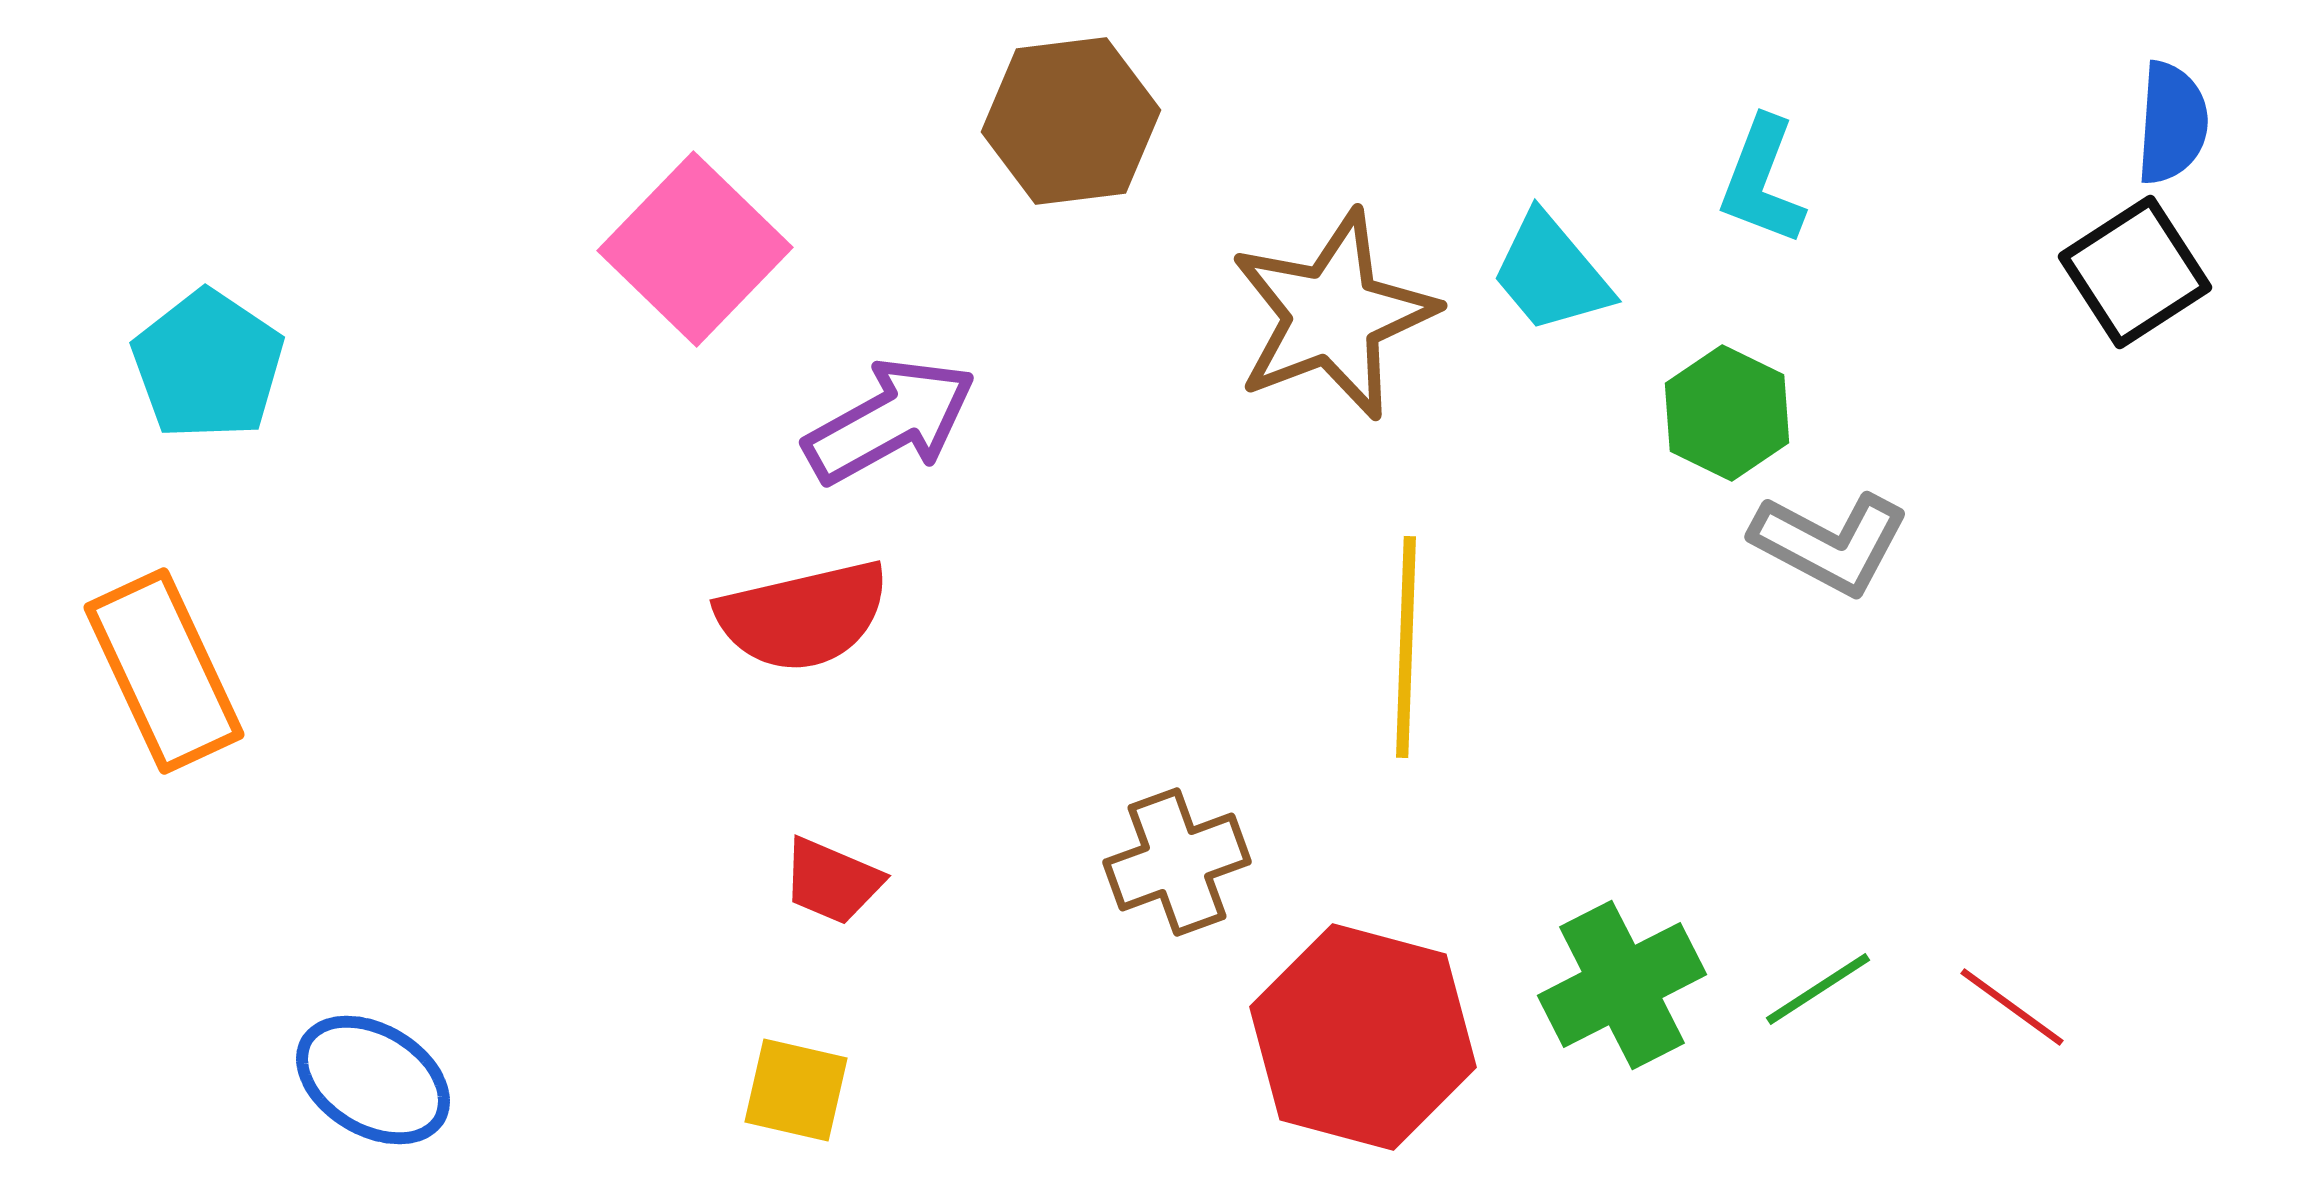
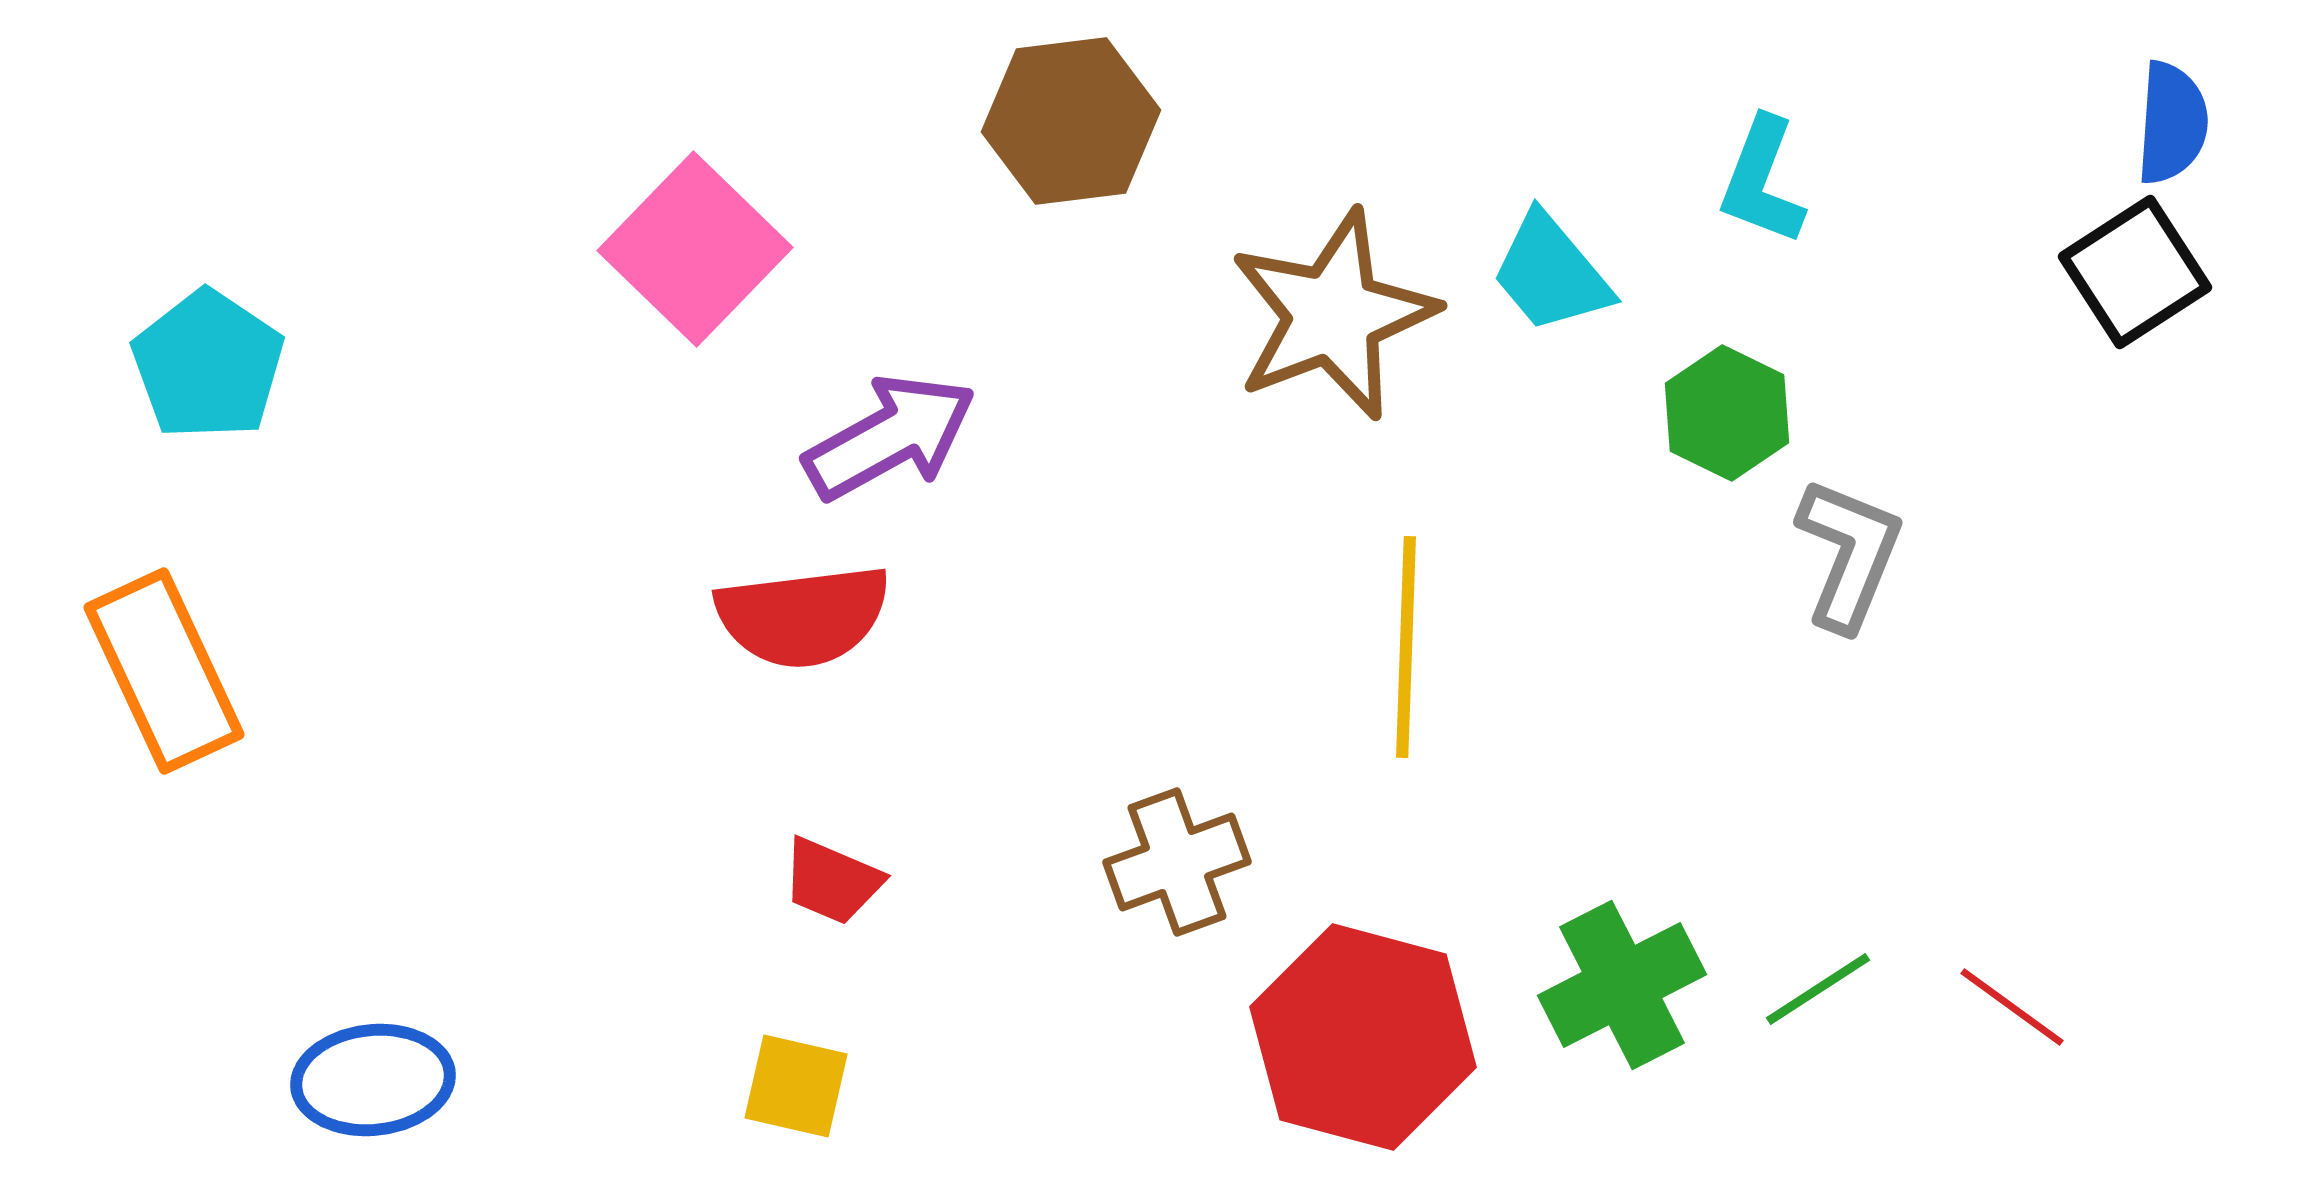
purple arrow: moved 16 px down
gray L-shape: moved 19 px right, 11 px down; rotated 96 degrees counterclockwise
red semicircle: rotated 6 degrees clockwise
blue ellipse: rotated 37 degrees counterclockwise
yellow square: moved 4 px up
